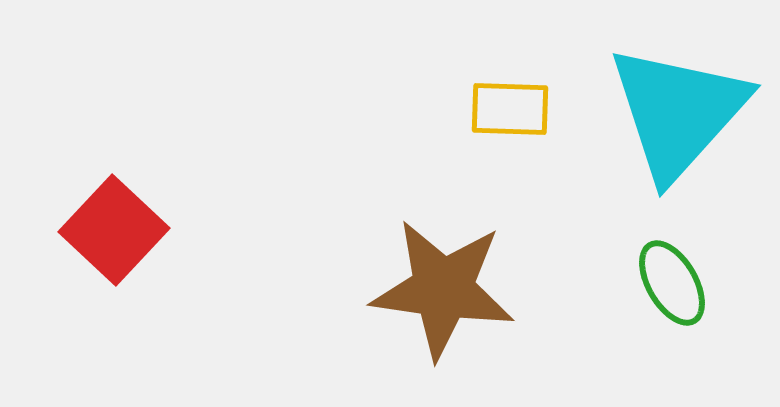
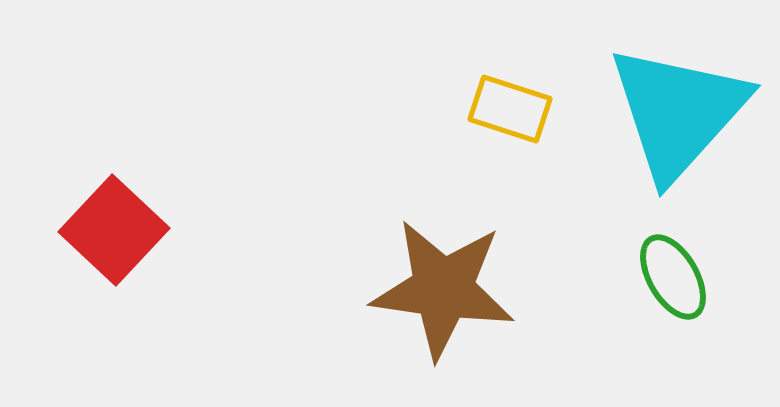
yellow rectangle: rotated 16 degrees clockwise
green ellipse: moved 1 px right, 6 px up
